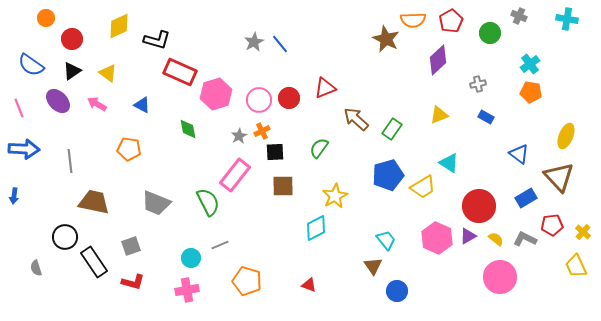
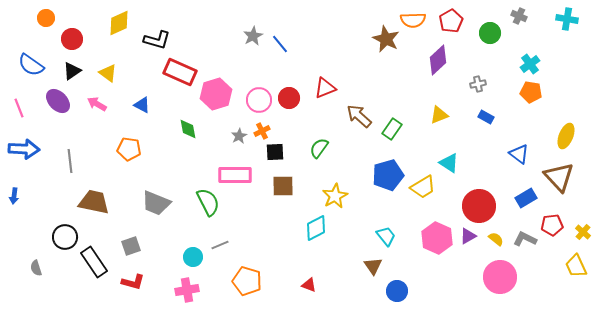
yellow diamond at (119, 26): moved 3 px up
gray star at (254, 42): moved 1 px left, 6 px up
brown arrow at (356, 119): moved 3 px right, 3 px up
pink rectangle at (235, 175): rotated 52 degrees clockwise
cyan trapezoid at (386, 240): moved 4 px up
cyan circle at (191, 258): moved 2 px right, 1 px up
